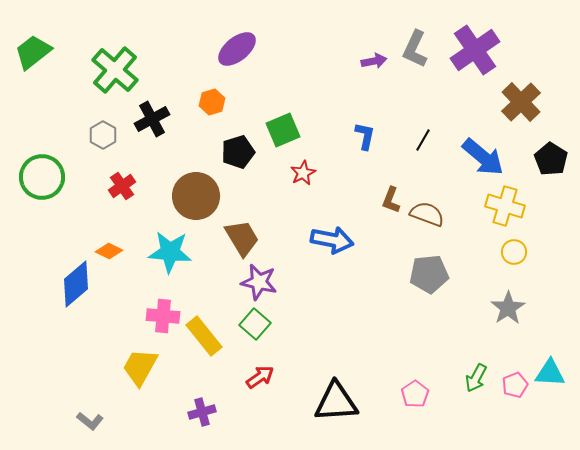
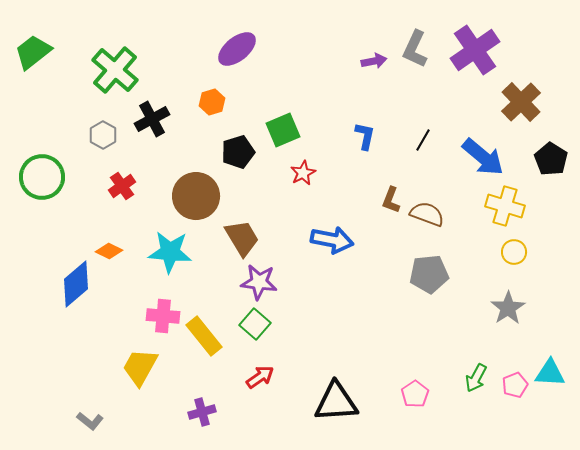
purple star at (259, 282): rotated 6 degrees counterclockwise
